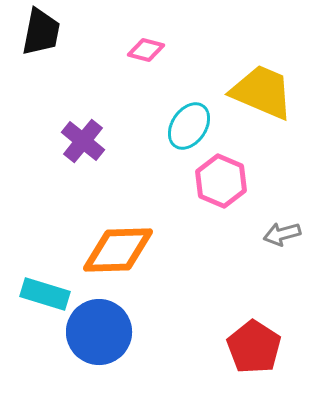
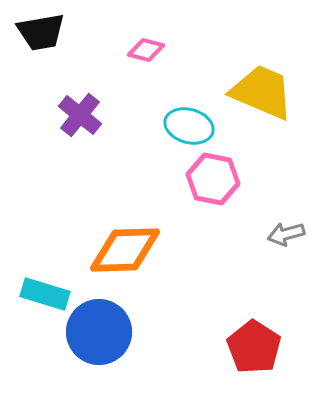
black trapezoid: rotated 69 degrees clockwise
cyan ellipse: rotated 72 degrees clockwise
purple cross: moved 3 px left, 26 px up
pink hexagon: moved 8 px left, 2 px up; rotated 12 degrees counterclockwise
gray arrow: moved 4 px right
orange diamond: moved 7 px right
